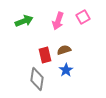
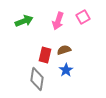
red rectangle: rotated 28 degrees clockwise
